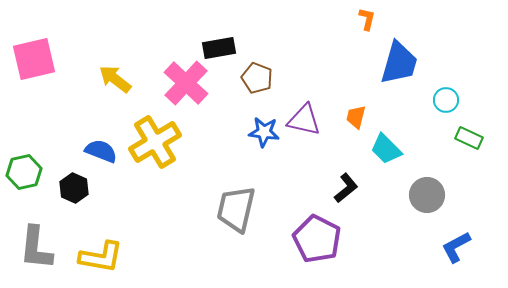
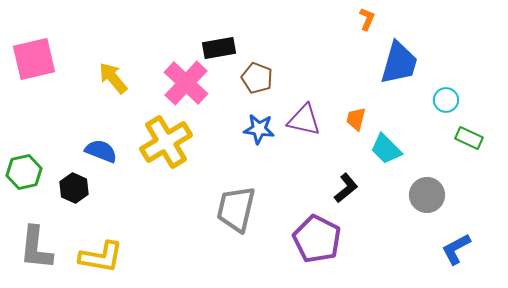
orange L-shape: rotated 10 degrees clockwise
yellow arrow: moved 2 px left, 1 px up; rotated 12 degrees clockwise
orange trapezoid: moved 2 px down
blue star: moved 5 px left, 3 px up
yellow cross: moved 11 px right
blue L-shape: moved 2 px down
